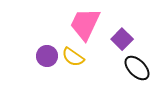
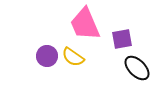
pink trapezoid: rotated 48 degrees counterclockwise
purple square: rotated 35 degrees clockwise
